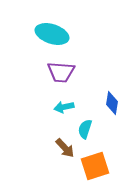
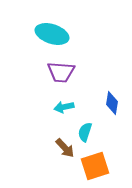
cyan semicircle: moved 3 px down
